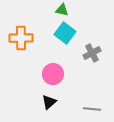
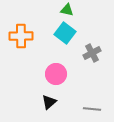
green triangle: moved 5 px right
orange cross: moved 2 px up
pink circle: moved 3 px right
